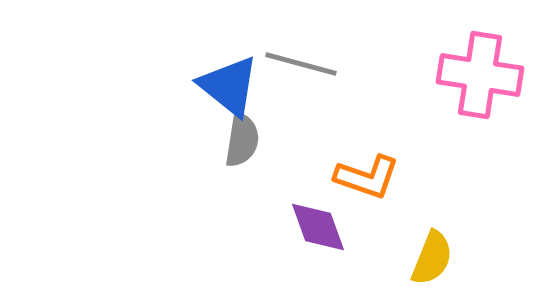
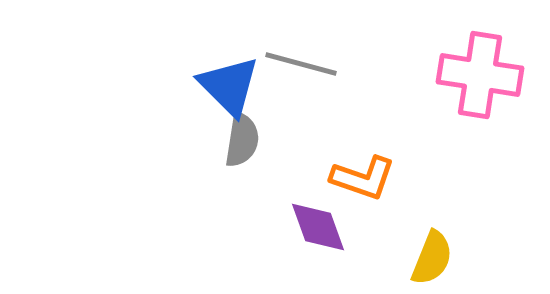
blue triangle: rotated 6 degrees clockwise
orange L-shape: moved 4 px left, 1 px down
